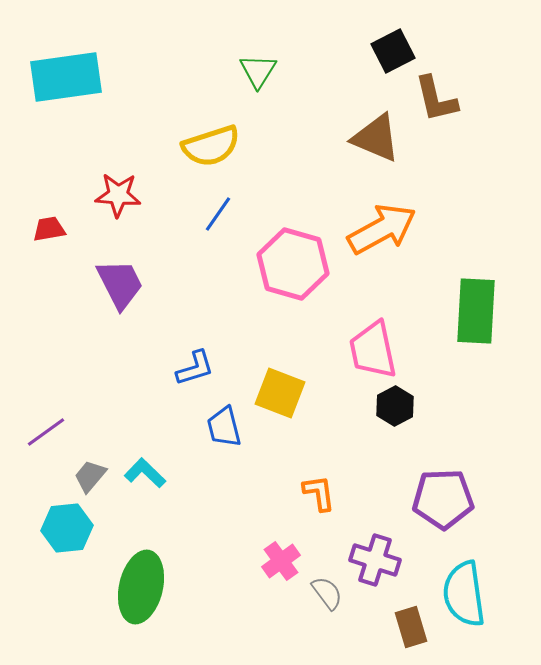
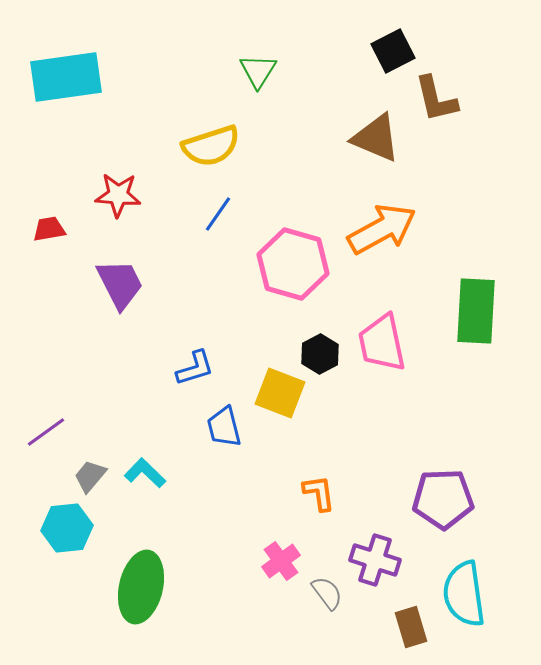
pink trapezoid: moved 9 px right, 7 px up
black hexagon: moved 75 px left, 52 px up
